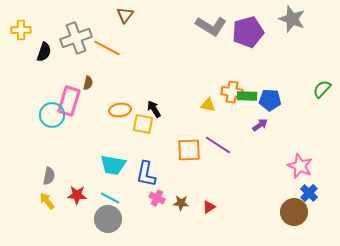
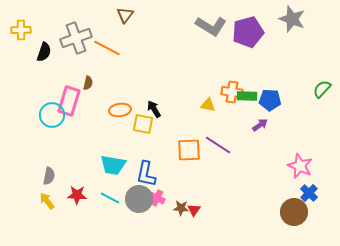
brown star: moved 5 px down
red triangle: moved 15 px left, 3 px down; rotated 24 degrees counterclockwise
gray circle: moved 31 px right, 20 px up
